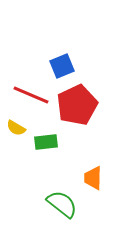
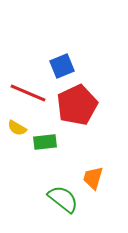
red line: moved 3 px left, 2 px up
yellow semicircle: moved 1 px right
green rectangle: moved 1 px left
orange trapezoid: rotated 15 degrees clockwise
green semicircle: moved 1 px right, 5 px up
